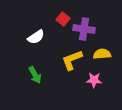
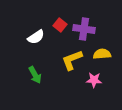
red square: moved 3 px left, 6 px down
